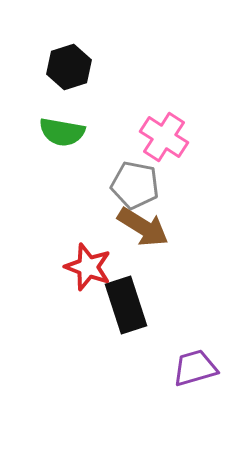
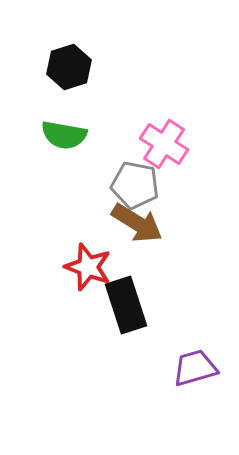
green semicircle: moved 2 px right, 3 px down
pink cross: moved 7 px down
brown arrow: moved 6 px left, 4 px up
